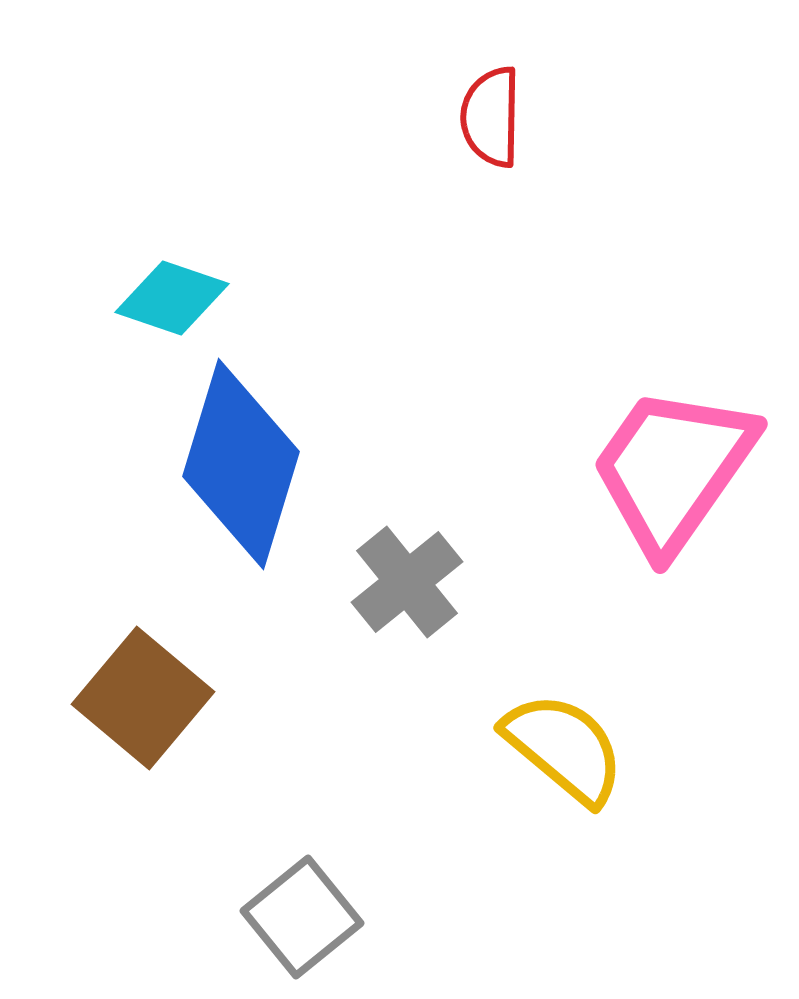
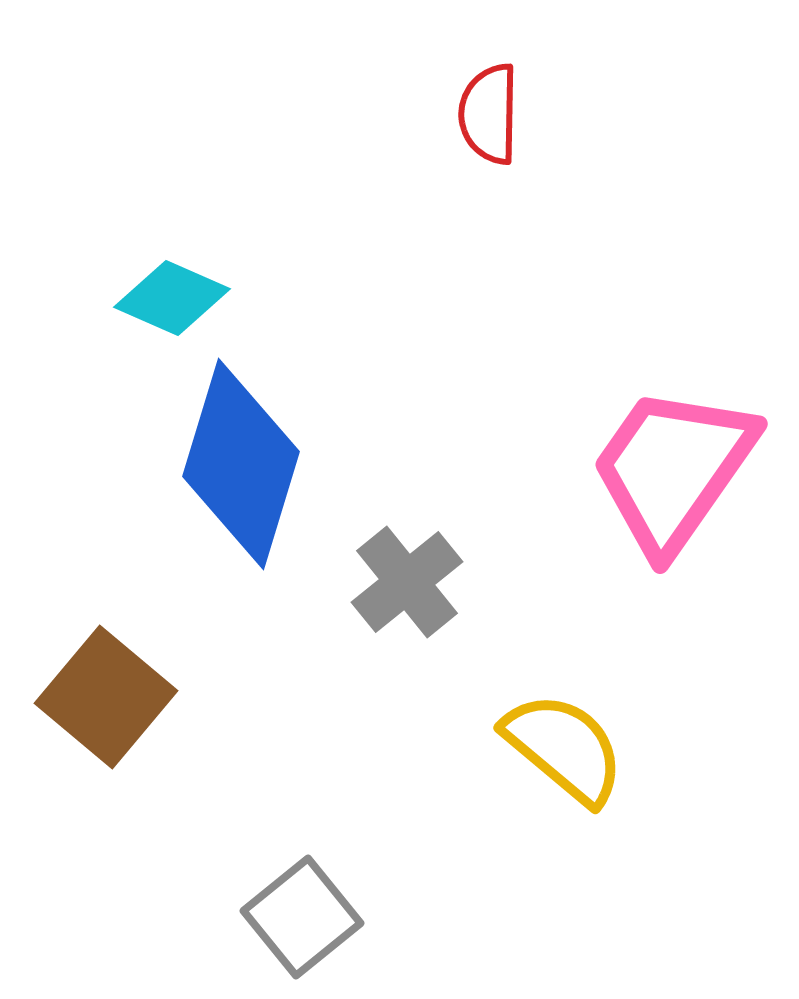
red semicircle: moved 2 px left, 3 px up
cyan diamond: rotated 5 degrees clockwise
brown square: moved 37 px left, 1 px up
